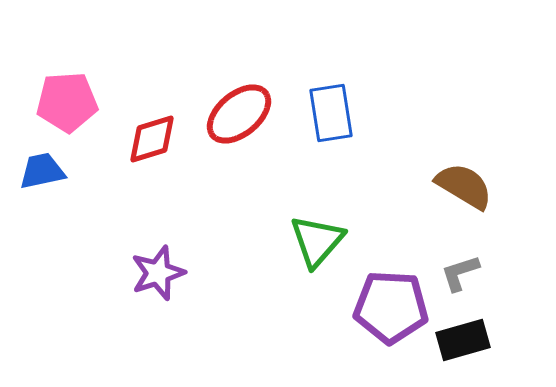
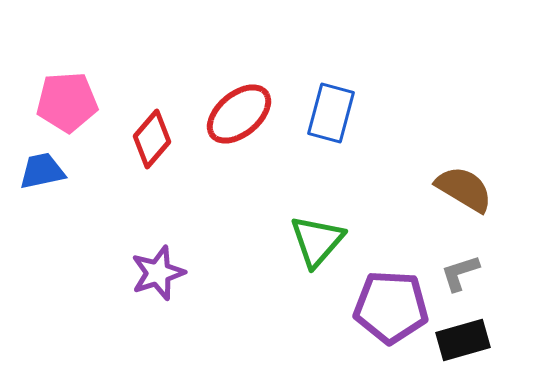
blue rectangle: rotated 24 degrees clockwise
red diamond: rotated 32 degrees counterclockwise
brown semicircle: moved 3 px down
